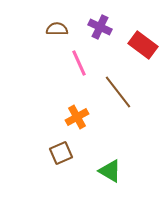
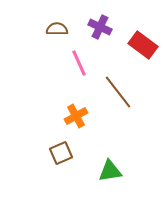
orange cross: moved 1 px left, 1 px up
green triangle: rotated 40 degrees counterclockwise
